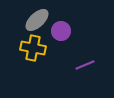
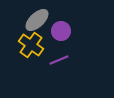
yellow cross: moved 2 px left, 3 px up; rotated 25 degrees clockwise
purple line: moved 26 px left, 5 px up
